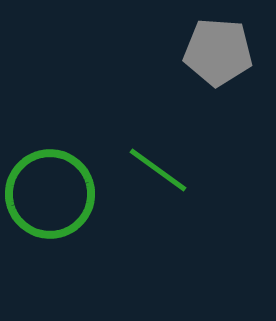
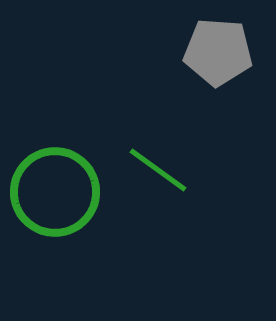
green circle: moved 5 px right, 2 px up
